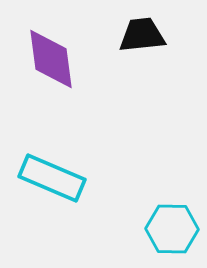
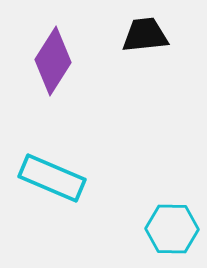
black trapezoid: moved 3 px right
purple diamond: moved 2 px right, 2 px down; rotated 40 degrees clockwise
